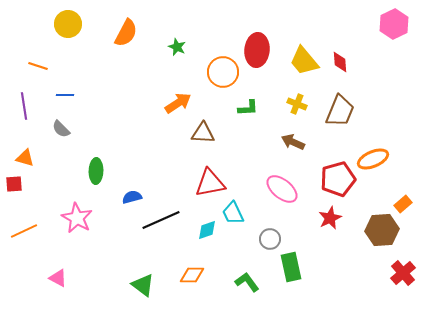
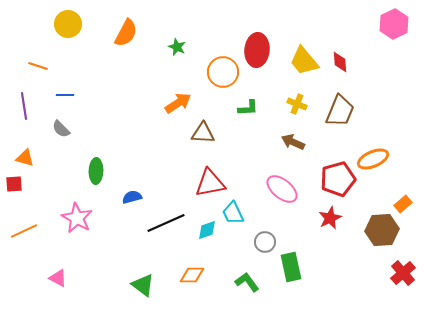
black line at (161, 220): moved 5 px right, 3 px down
gray circle at (270, 239): moved 5 px left, 3 px down
